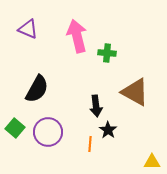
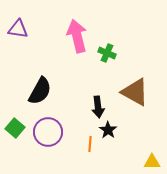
purple triangle: moved 10 px left; rotated 15 degrees counterclockwise
green cross: rotated 18 degrees clockwise
black semicircle: moved 3 px right, 2 px down
black arrow: moved 2 px right, 1 px down
